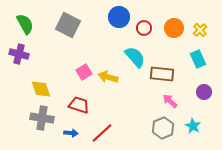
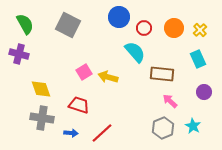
cyan semicircle: moved 5 px up
